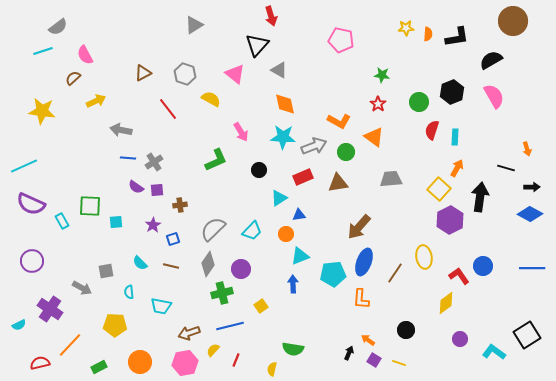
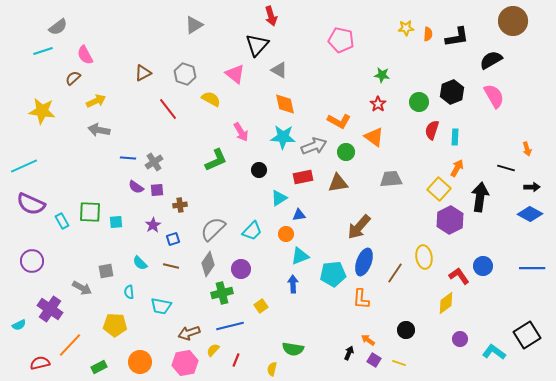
gray arrow at (121, 130): moved 22 px left
red rectangle at (303, 177): rotated 12 degrees clockwise
green square at (90, 206): moved 6 px down
